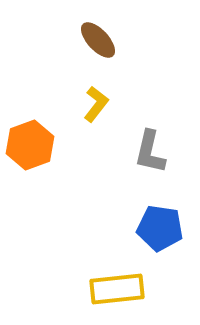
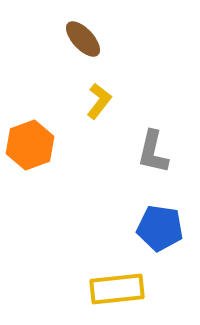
brown ellipse: moved 15 px left, 1 px up
yellow L-shape: moved 3 px right, 3 px up
gray L-shape: moved 3 px right
